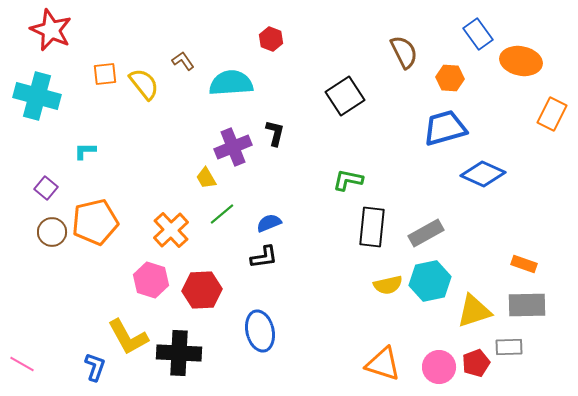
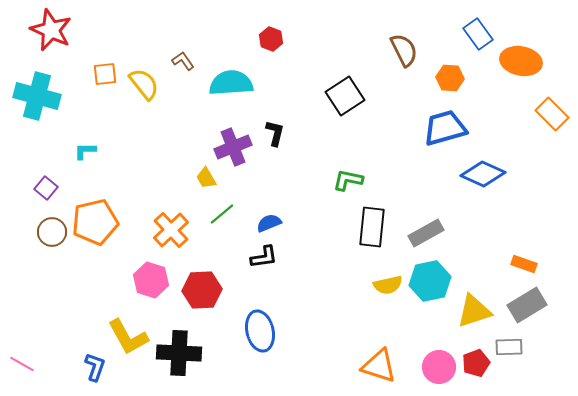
brown semicircle at (404, 52): moved 2 px up
orange rectangle at (552, 114): rotated 72 degrees counterclockwise
gray rectangle at (527, 305): rotated 30 degrees counterclockwise
orange triangle at (383, 364): moved 4 px left, 2 px down
